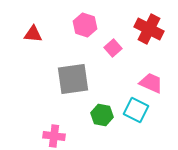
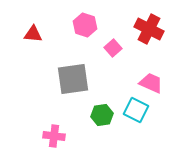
green hexagon: rotated 20 degrees counterclockwise
